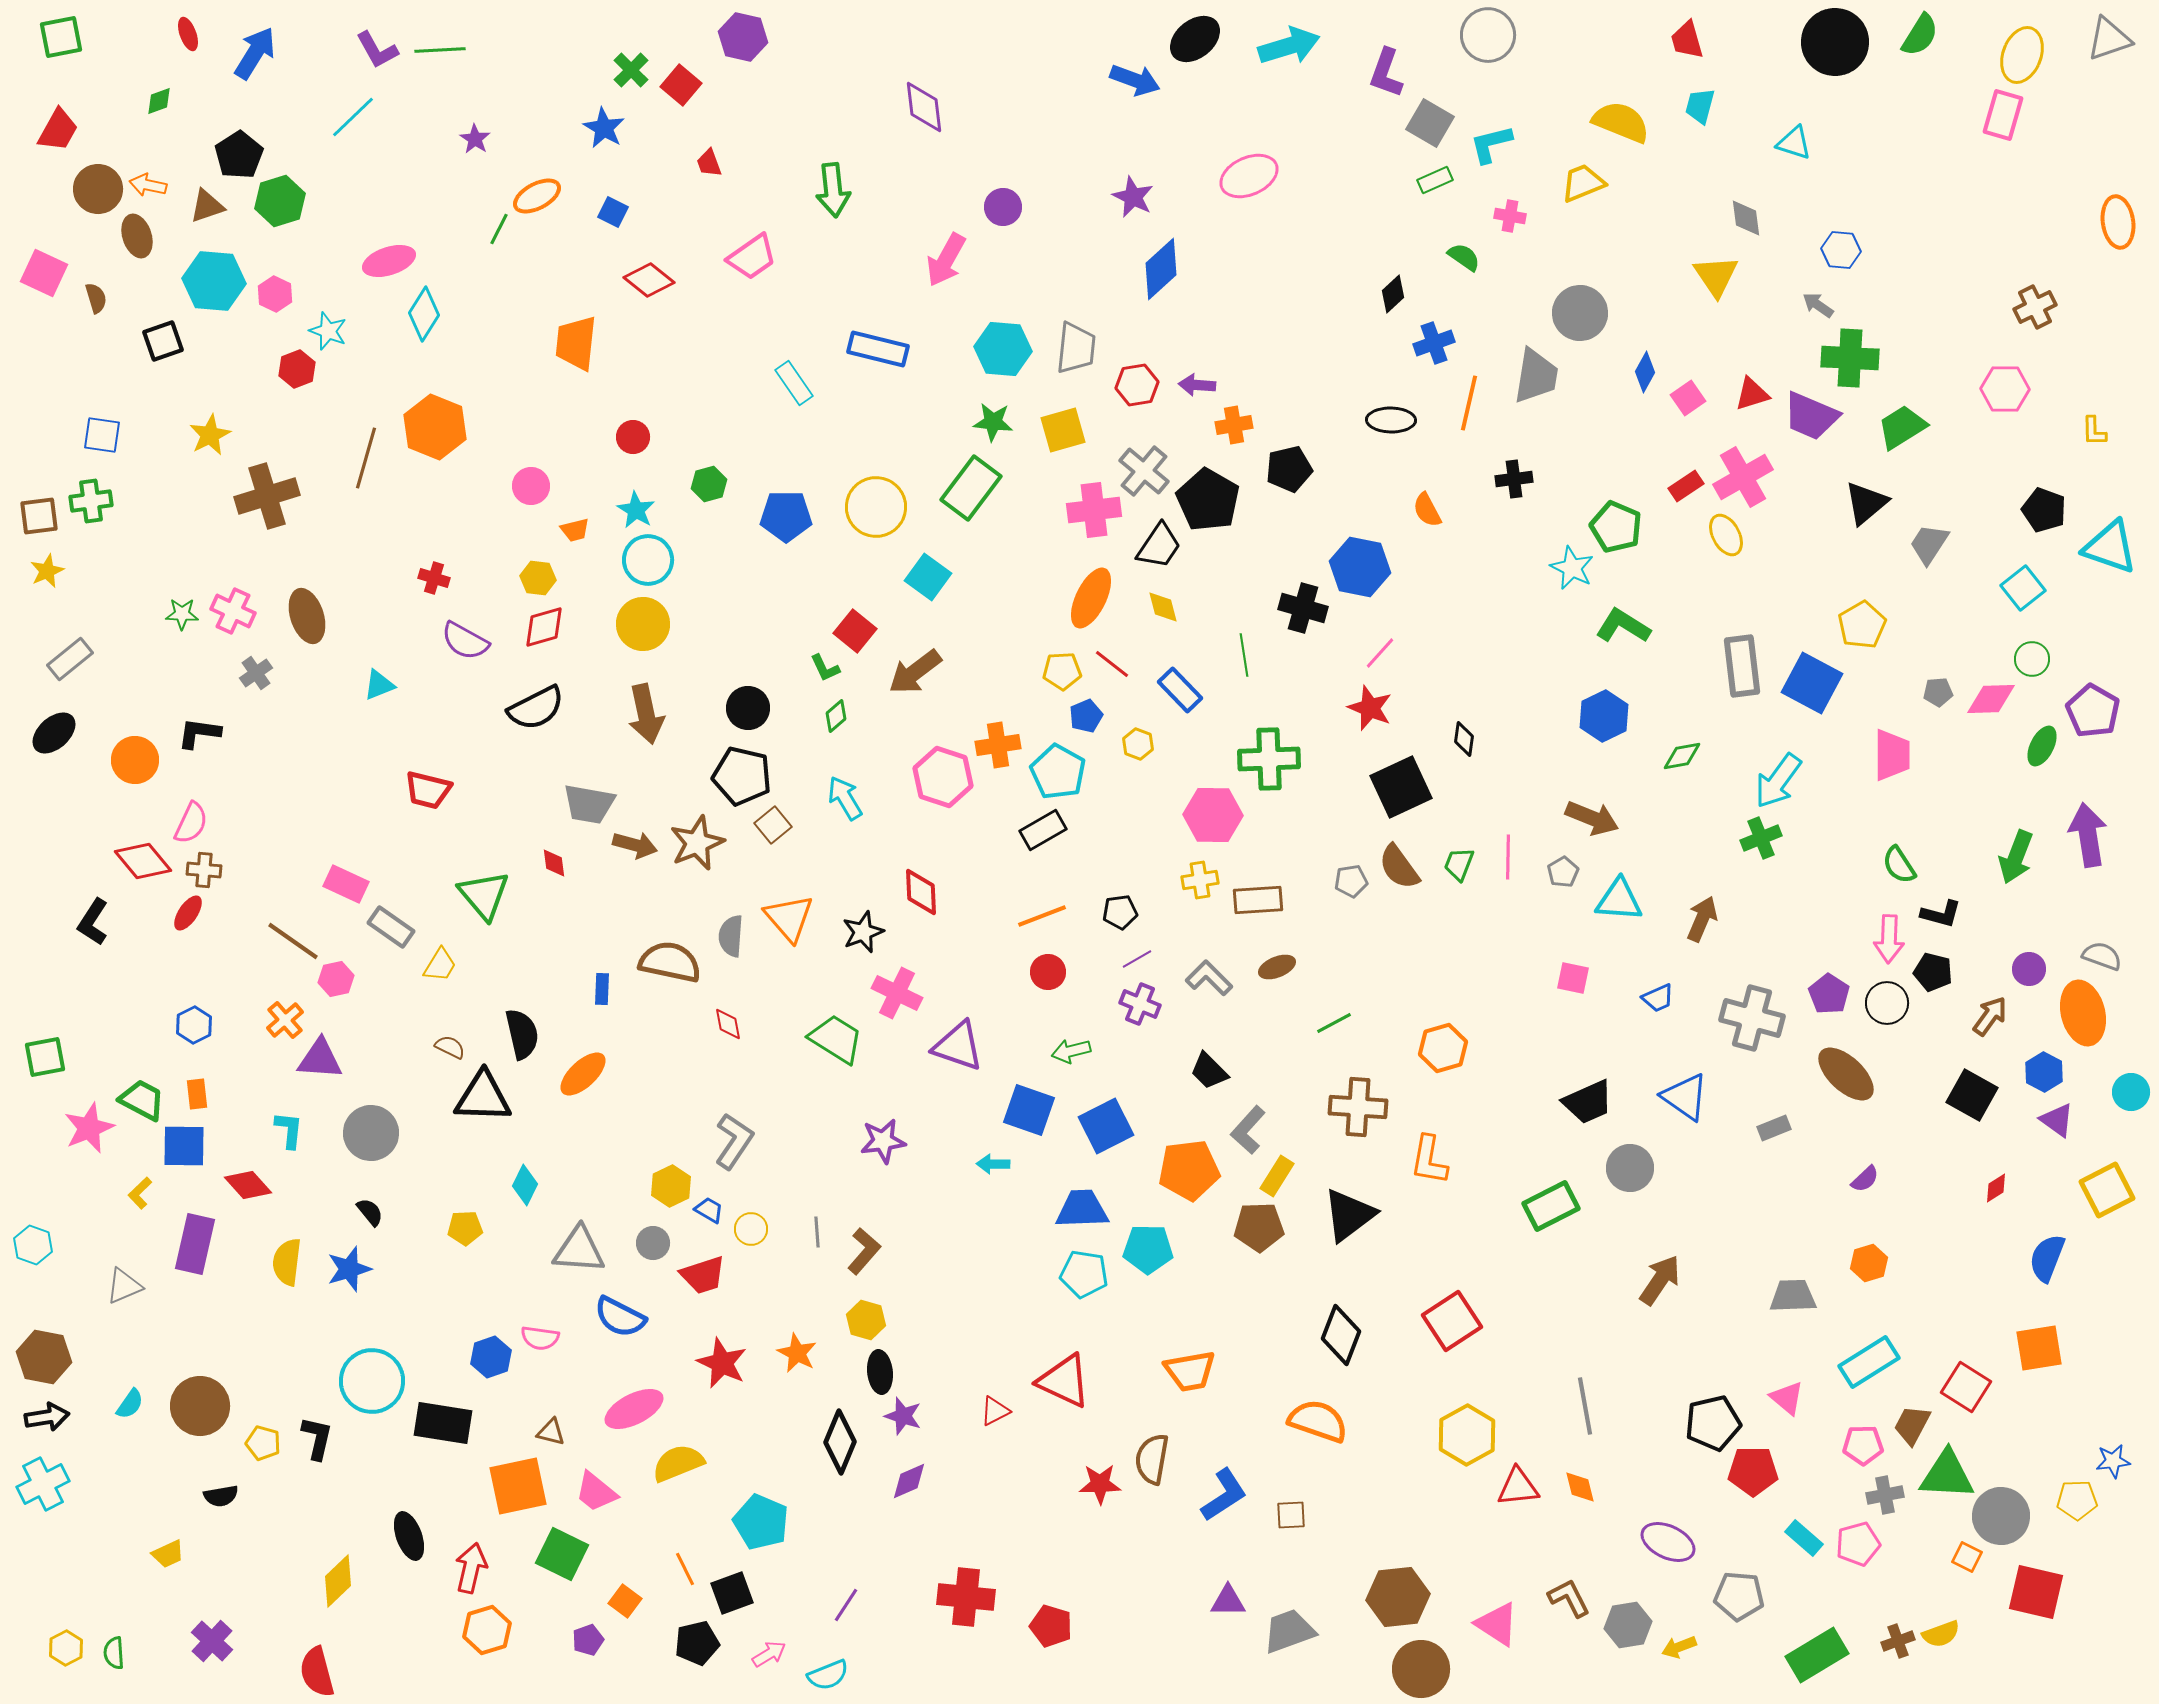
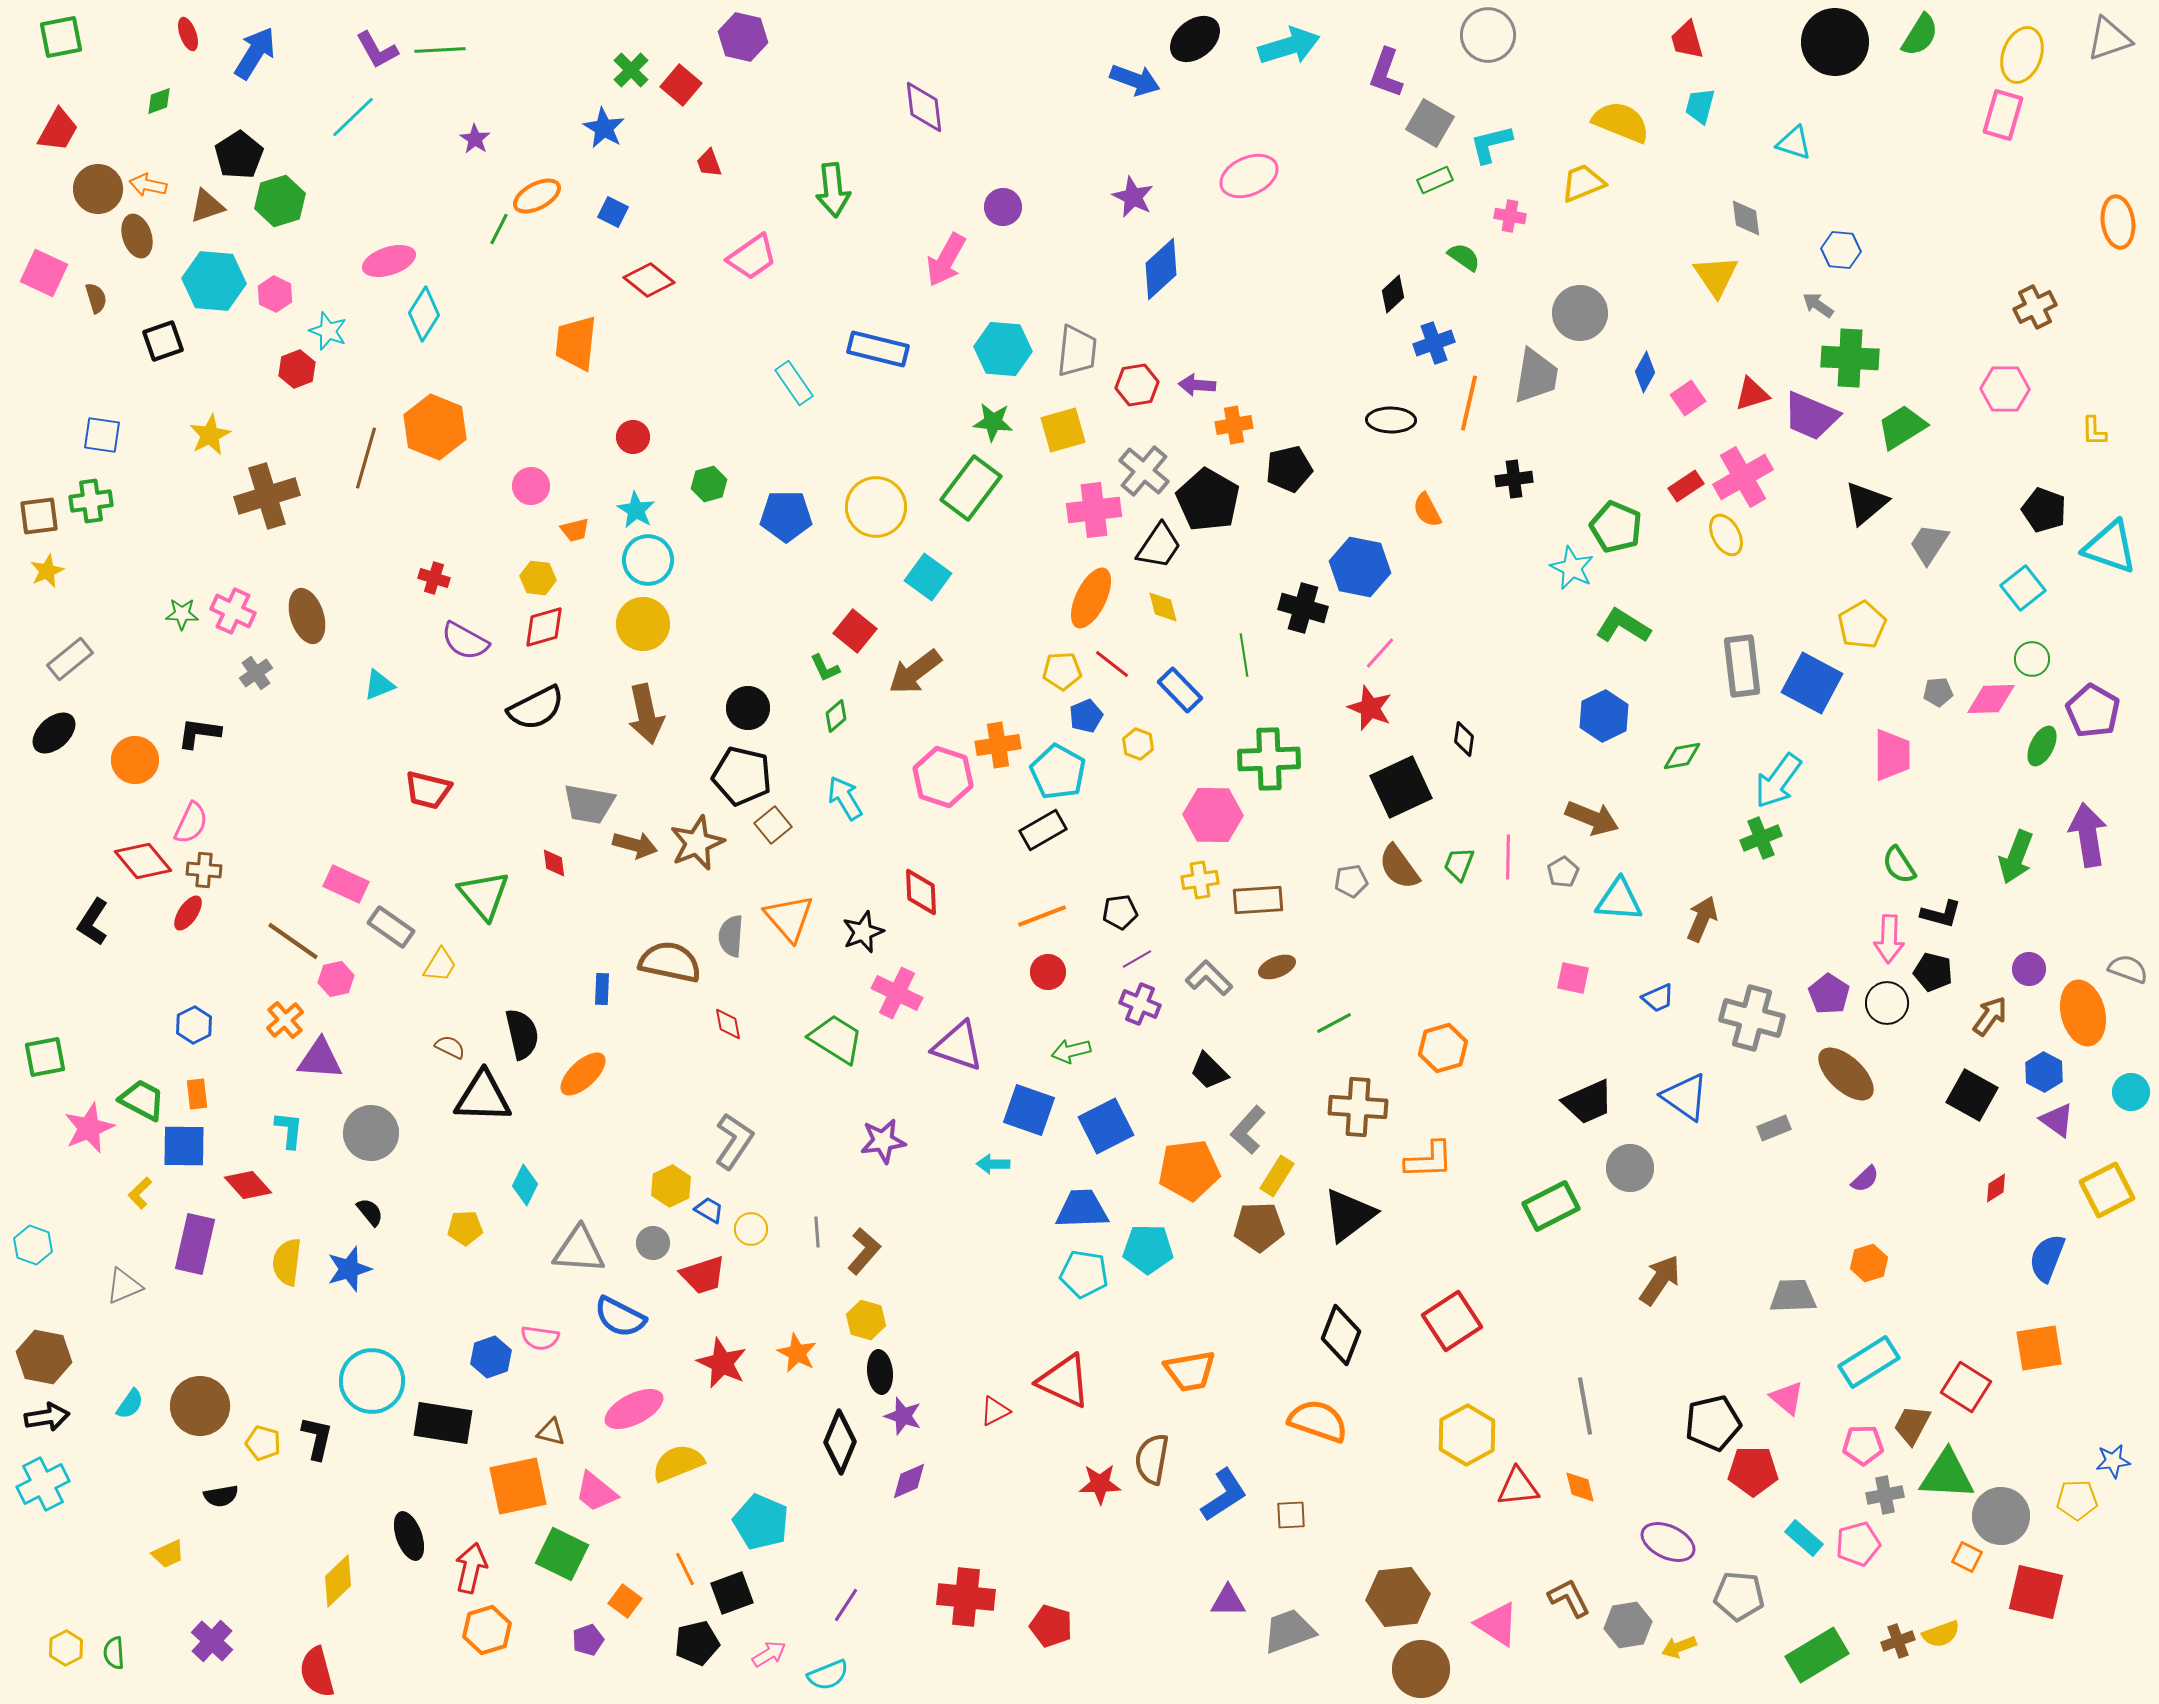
gray trapezoid at (1076, 348): moved 1 px right, 3 px down
gray semicircle at (2102, 956): moved 26 px right, 13 px down
orange L-shape at (1429, 1160): rotated 102 degrees counterclockwise
